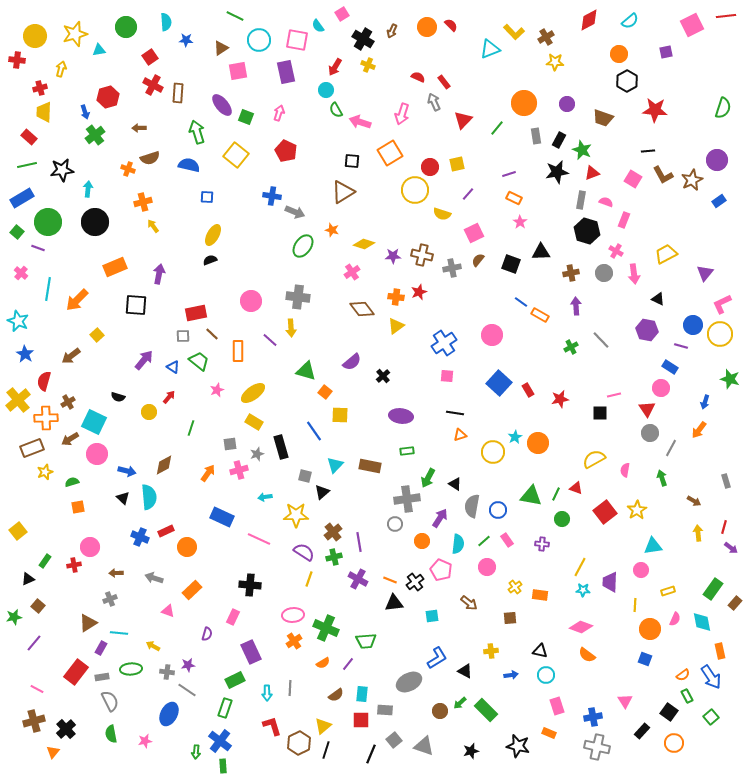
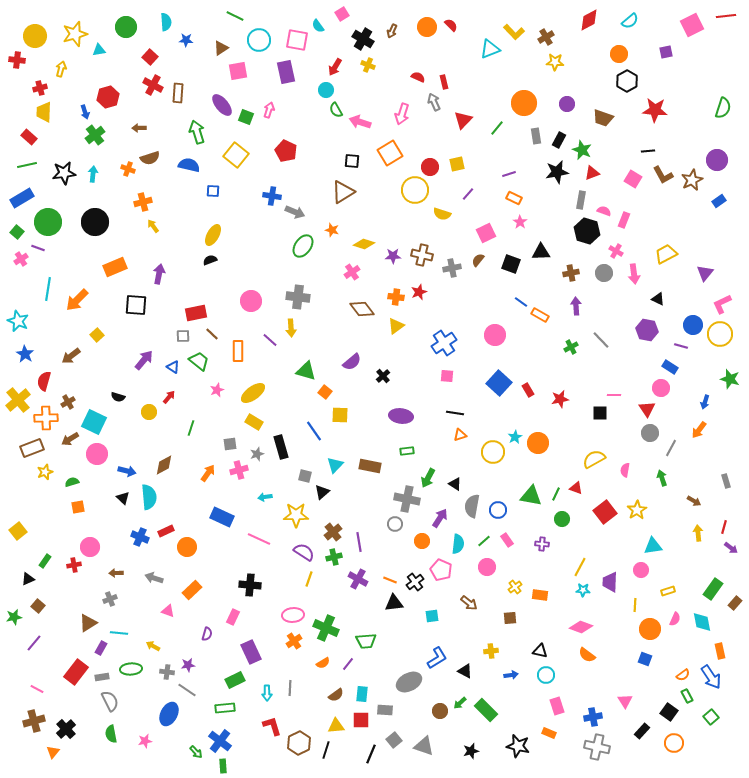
red square at (150, 57): rotated 14 degrees counterclockwise
red rectangle at (444, 82): rotated 24 degrees clockwise
pink arrow at (279, 113): moved 10 px left, 3 px up
black star at (62, 170): moved 2 px right, 3 px down
cyan arrow at (88, 189): moved 5 px right, 15 px up
blue square at (207, 197): moved 6 px right, 6 px up
pink semicircle at (606, 202): moved 2 px left, 9 px down
pink square at (474, 233): moved 12 px right
pink cross at (21, 273): moved 14 px up; rotated 16 degrees clockwise
pink circle at (492, 335): moved 3 px right
pink line at (614, 395): rotated 16 degrees clockwise
gray cross at (407, 499): rotated 20 degrees clockwise
green rectangle at (225, 708): rotated 66 degrees clockwise
yellow triangle at (323, 726): moved 13 px right; rotated 36 degrees clockwise
green arrow at (196, 752): rotated 48 degrees counterclockwise
